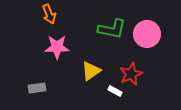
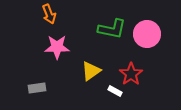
red star: rotated 10 degrees counterclockwise
